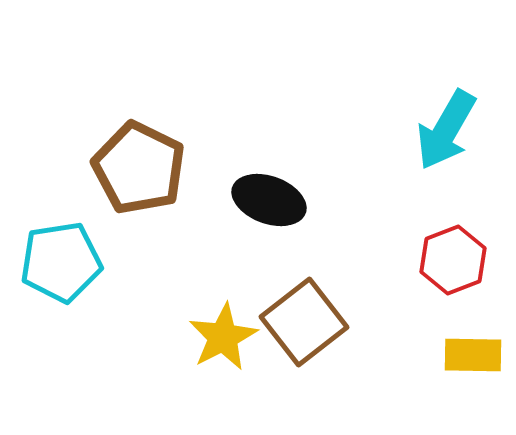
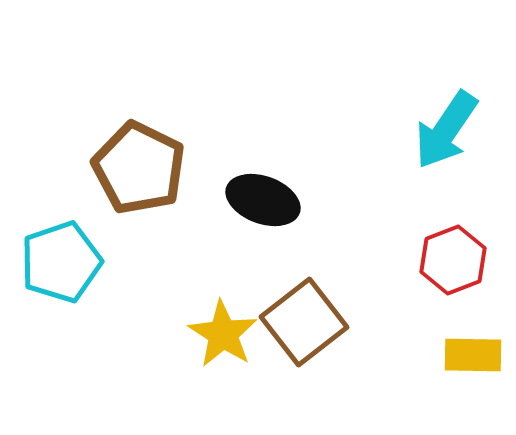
cyan arrow: rotated 4 degrees clockwise
black ellipse: moved 6 px left
cyan pentagon: rotated 10 degrees counterclockwise
yellow star: moved 3 px up; rotated 12 degrees counterclockwise
